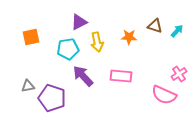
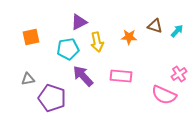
gray triangle: moved 7 px up
